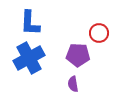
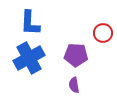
red circle: moved 4 px right
purple pentagon: moved 2 px left
purple semicircle: moved 1 px right, 1 px down
